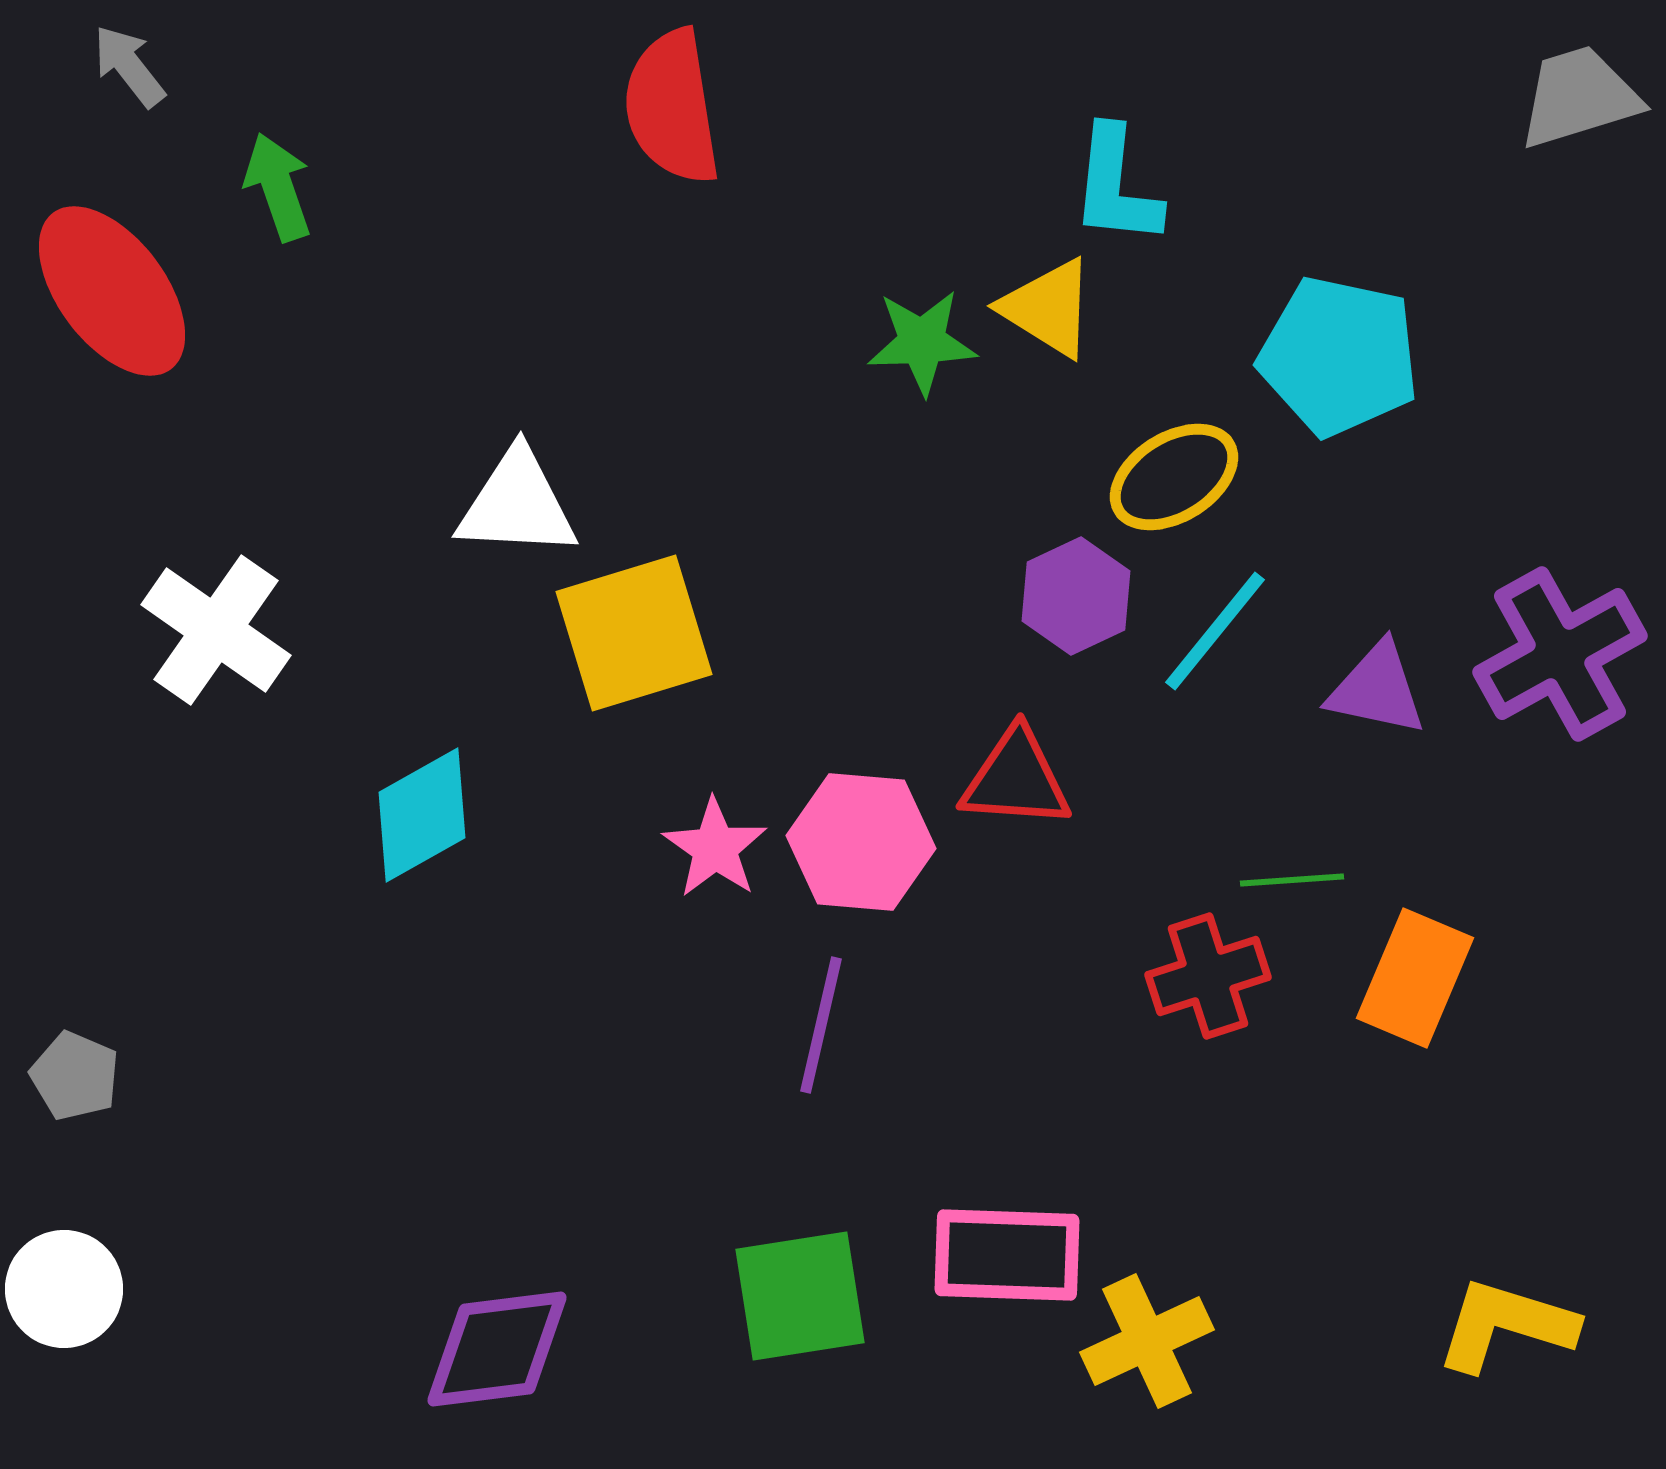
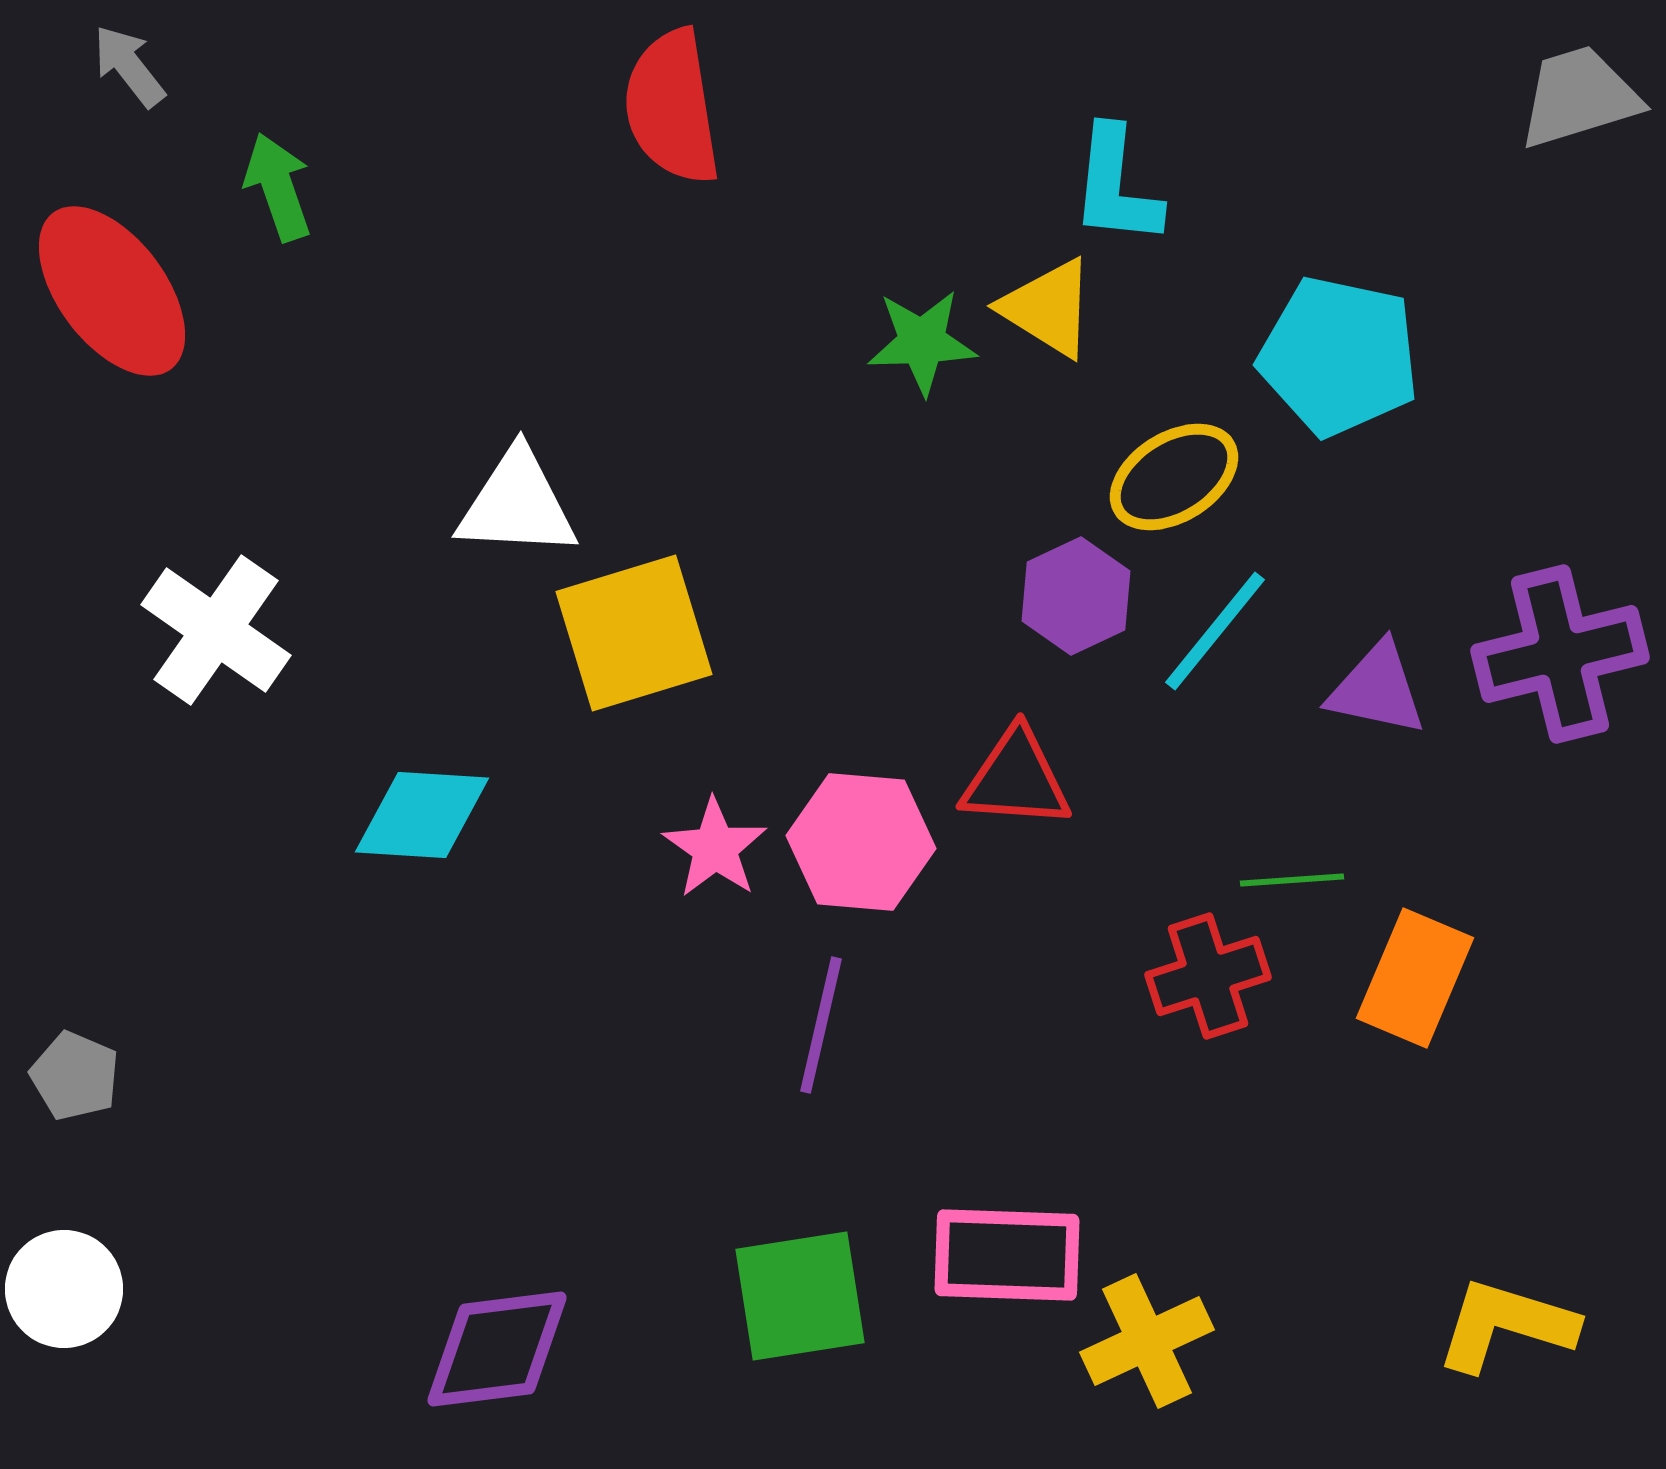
purple cross: rotated 15 degrees clockwise
cyan diamond: rotated 33 degrees clockwise
